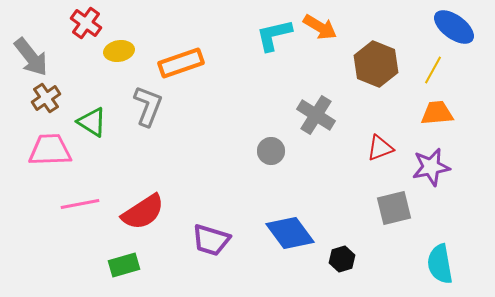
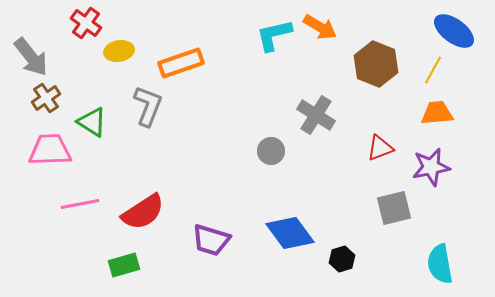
blue ellipse: moved 4 px down
